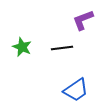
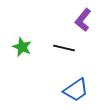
purple L-shape: rotated 30 degrees counterclockwise
black line: moved 2 px right; rotated 20 degrees clockwise
